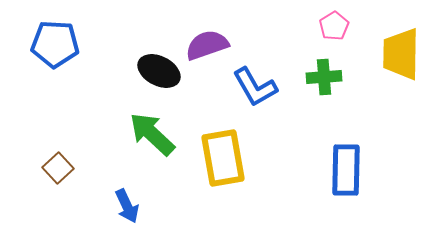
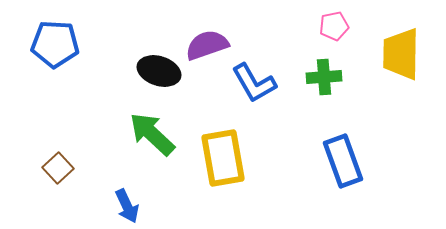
pink pentagon: rotated 20 degrees clockwise
black ellipse: rotated 9 degrees counterclockwise
blue L-shape: moved 1 px left, 4 px up
blue rectangle: moved 3 px left, 9 px up; rotated 21 degrees counterclockwise
